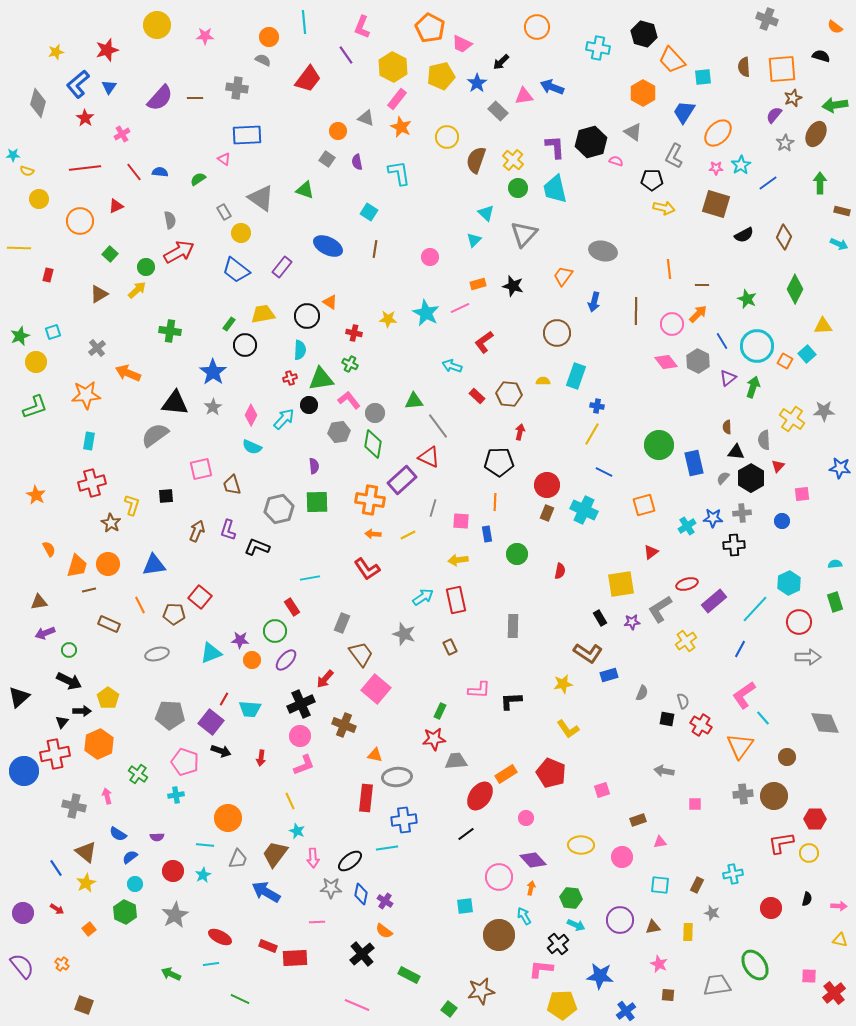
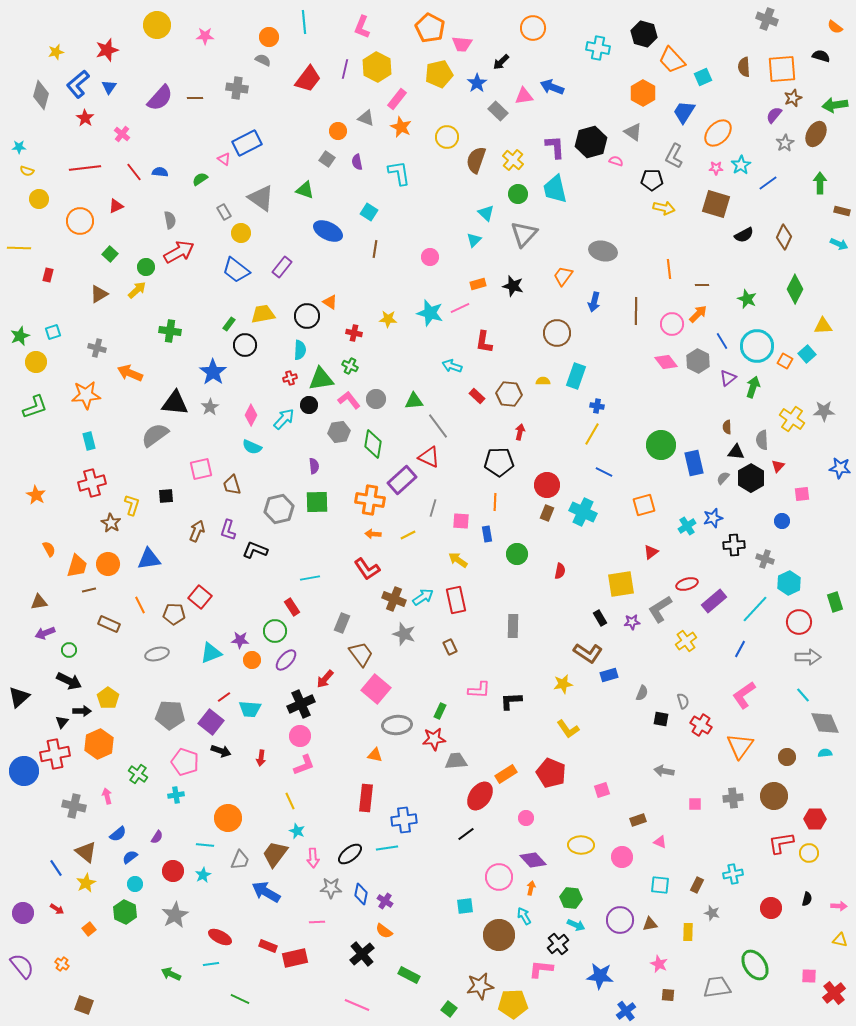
orange circle at (537, 27): moved 4 px left, 1 px down
pink trapezoid at (462, 44): rotated 20 degrees counterclockwise
purple line at (346, 55): moved 1 px left, 14 px down; rotated 48 degrees clockwise
yellow hexagon at (393, 67): moved 16 px left
yellow pentagon at (441, 76): moved 2 px left, 2 px up
cyan square at (703, 77): rotated 18 degrees counterclockwise
gray diamond at (38, 103): moved 3 px right, 8 px up
pink cross at (122, 134): rotated 21 degrees counterclockwise
blue rectangle at (247, 135): moved 8 px down; rotated 24 degrees counterclockwise
cyan star at (13, 155): moved 6 px right, 8 px up
green semicircle at (198, 179): moved 2 px right
green circle at (518, 188): moved 6 px down
blue ellipse at (328, 246): moved 15 px up
cyan star at (426, 313): moved 4 px right; rotated 12 degrees counterclockwise
red L-shape at (484, 342): rotated 45 degrees counterclockwise
gray cross at (97, 348): rotated 36 degrees counterclockwise
green cross at (350, 364): moved 2 px down
orange arrow at (128, 373): moved 2 px right
gray star at (213, 407): moved 3 px left
gray circle at (375, 413): moved 1 px right, 14 px up
gray semicircle at (764, 440): moved 2 px left
cyan rectangle at (89, 441): rotated 24 degrees counterclockwise
green circle at (659, 445): moved 2 px right
cyan cross at (584, 510): moved 1 px left, 2 px down
gray cross at (742, 513): moved 23 px right, 46 px down; rotated 24 degrees clockwise
blue star at (713, 518): rotated 18 degrees counterclockwise
black L-shape at (257, 547): moved 2 px left, 3 px down
yellow arrow at (458, 560): rotated 42 degrees clockwise
cyan semicircle at (835, 564): moved 10 px left, 189 px down
blue triangle at (154, 565): moved 5 px left, 6 px up
red line at (224, 699): moved 2 px up; rotated 24 degrees clockwise
cyan line at (763, 718): moved 40 px right, 23 px up
black square at (667, 719): moved 6 px left
brown cross at (344, 725): moved 50 px right, 126 px up
gray ellipse at (397, 777): moved 52 px up
gray cross at (743, 794): moved 10 px left, 4 px down
blue semicircle at (118, 834): rotated 72 degrees counterclockwise
purple semicircle at (157, 837): rotated 56 degrees counterclockwise
pink triangle at (660, 842): rotated 32 degrees clockwise
gray trapezoid at (238, 859): moved 2 px right, 1 px down
black ellipse at (350, 861): moved 7 px up
brown triangle at (653, 927): moved 3 px left, 3 px up
red rectangle at (295, 958): rotated 10 degrees counterclockwise
gray trapezoid at (717, 985): moved 2 px down
brown star at (481, 991): moved 1 px left, 5 px up
yellow pentagon at (562, 1005): moved 49 px left, 1 px up
